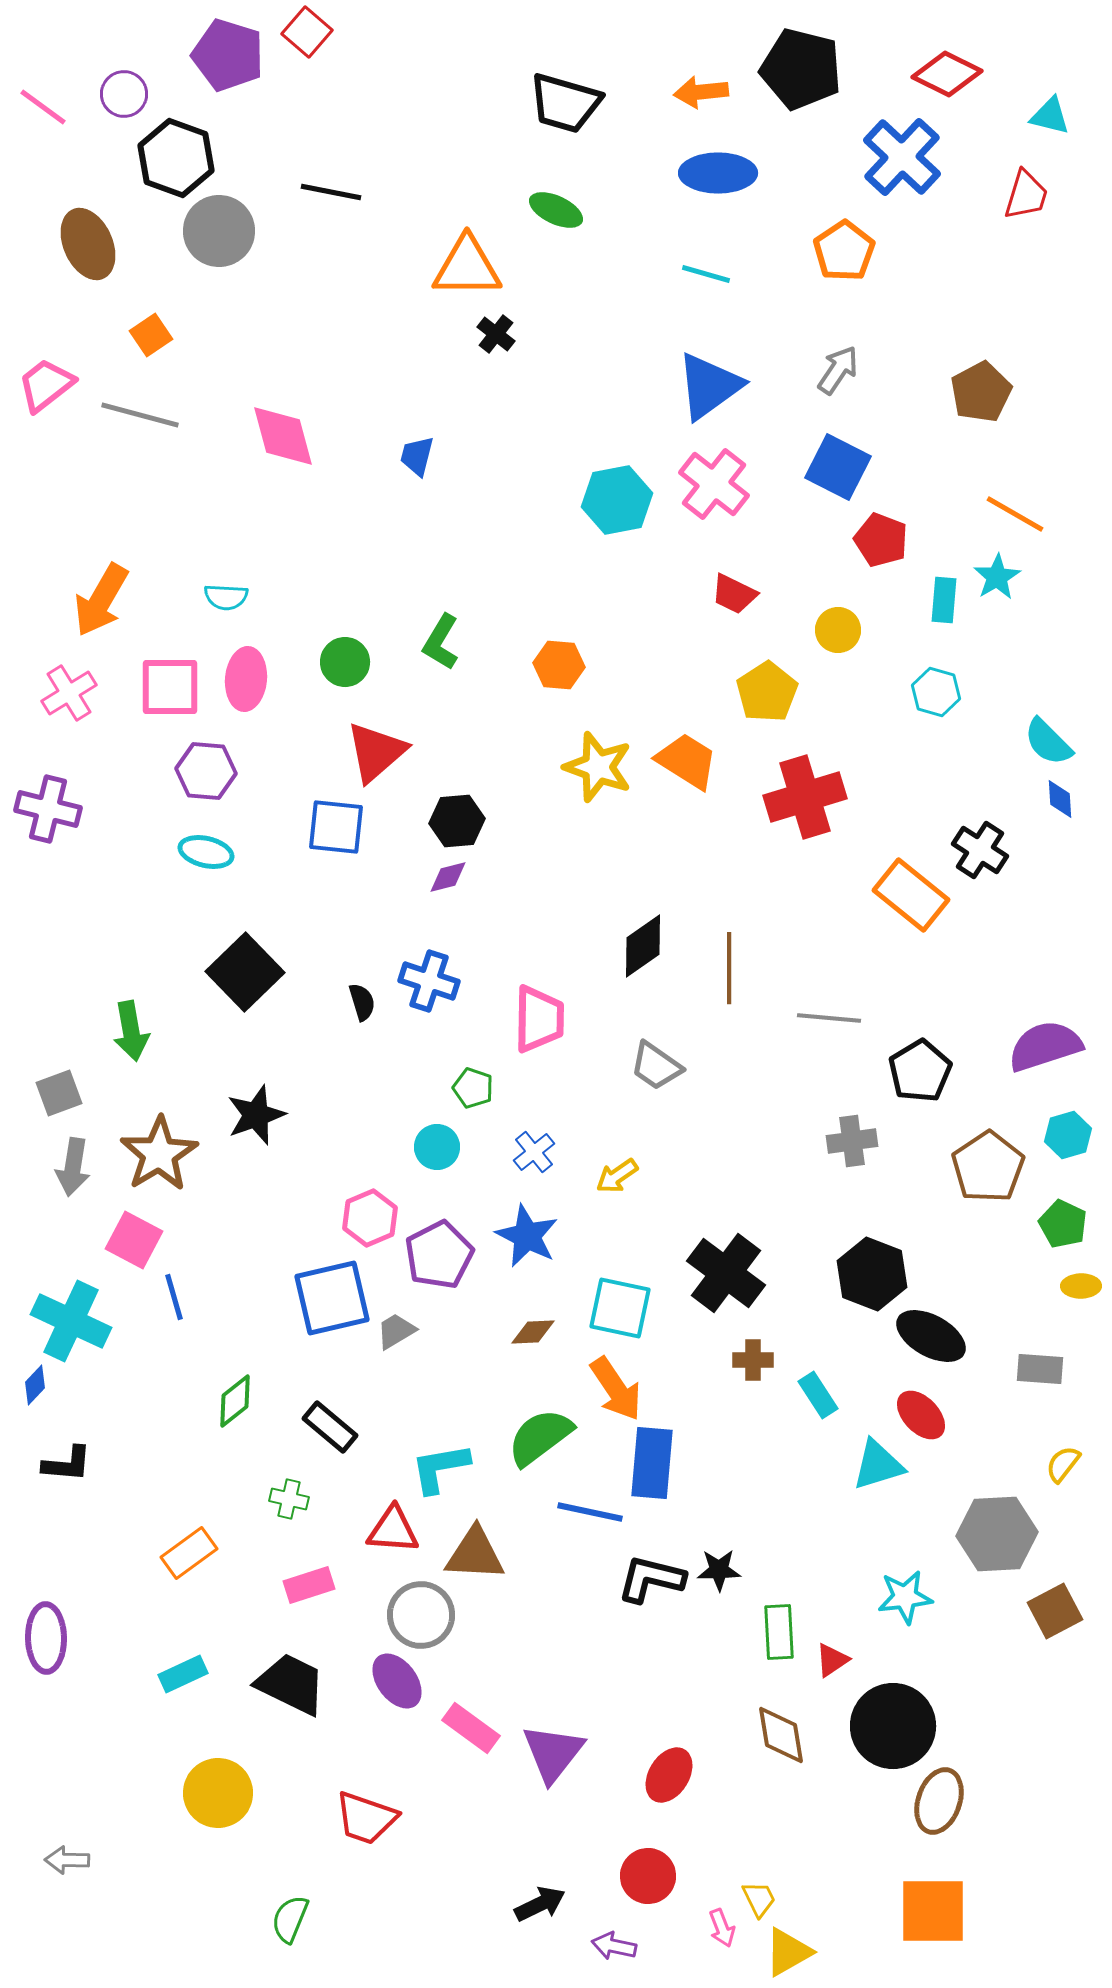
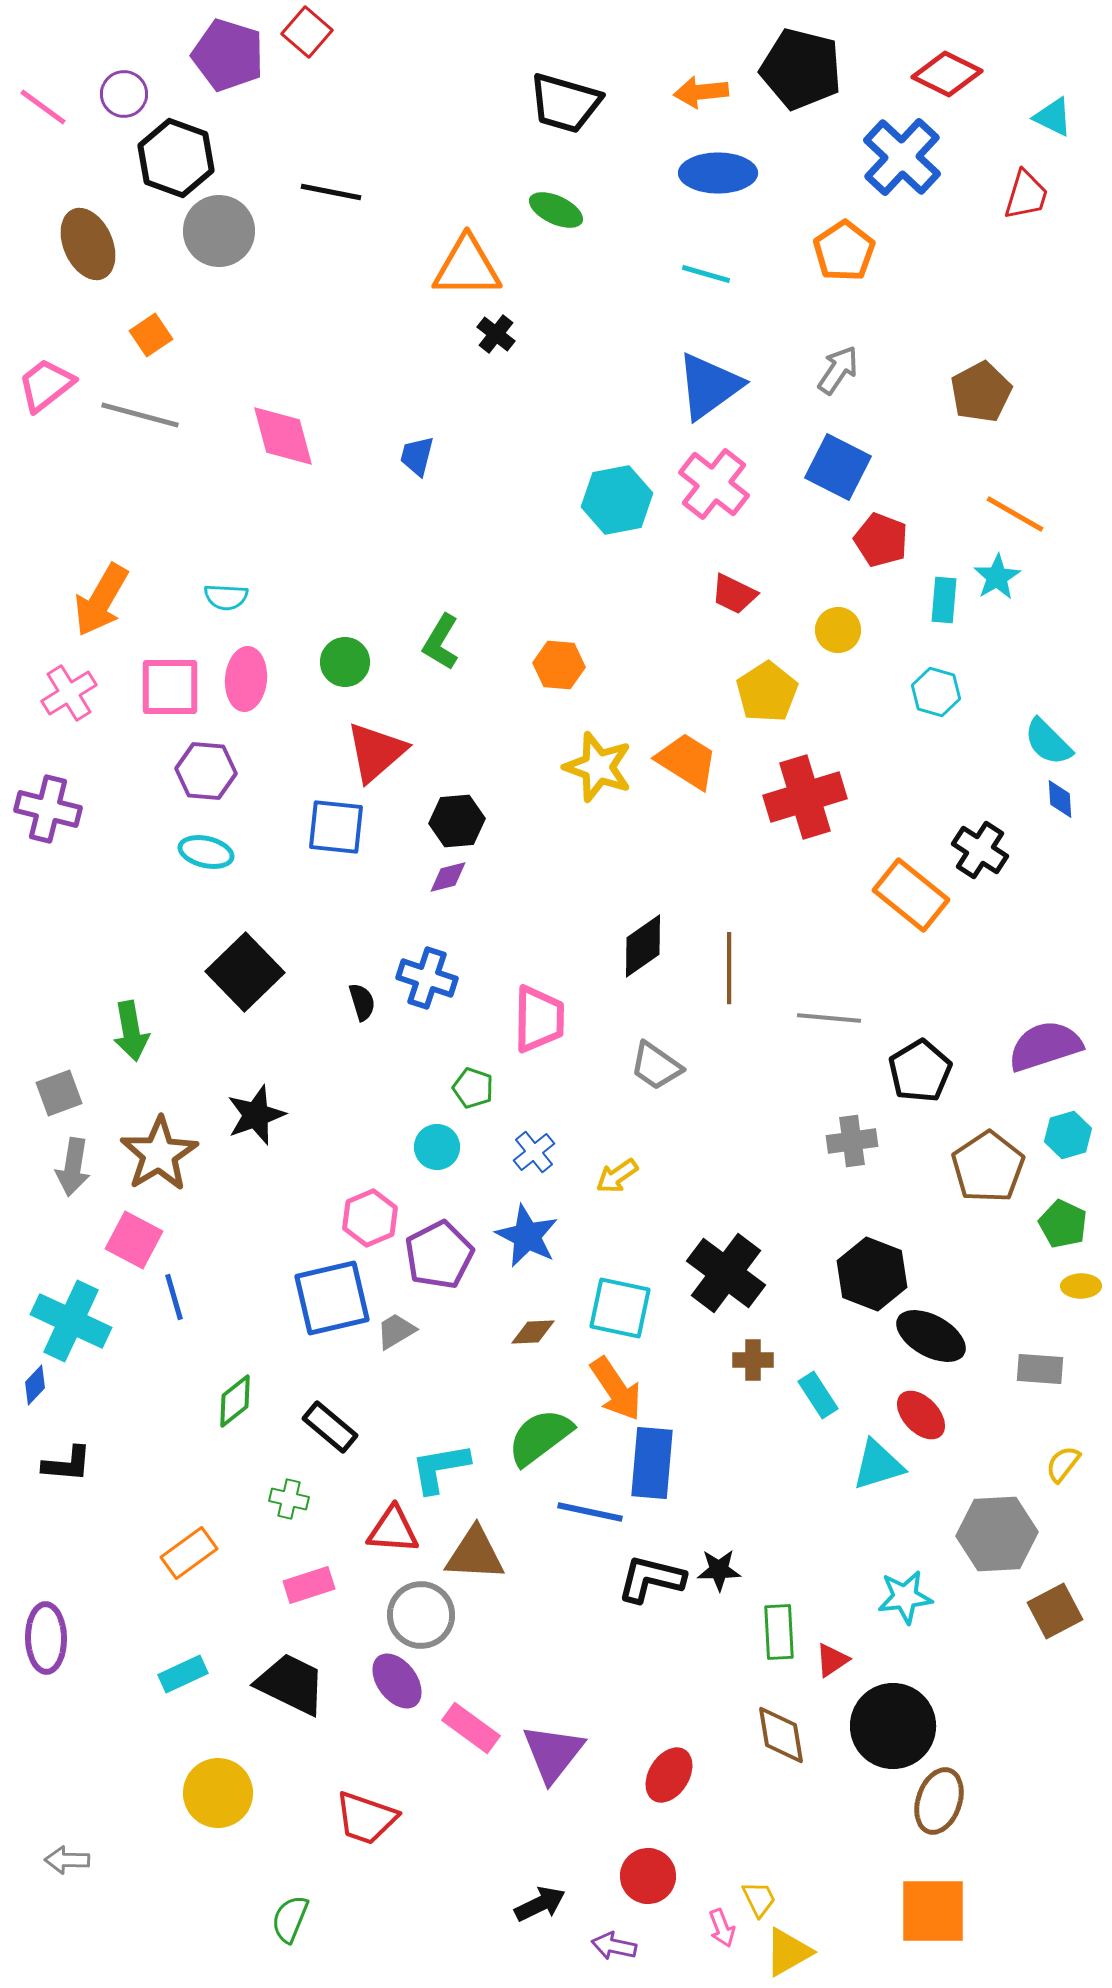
cyan triangle at (1050, 116): moved 3 px right, 1 px down; rotated 12 degrees clockwise
blue cross at (429, 981): moved 2 px left, 3 px up
